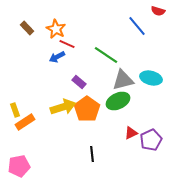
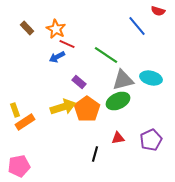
red triangle: moved 13 px left, 5 px down; rotated 16 degrees clockwise
black line: moved 3 px right; rotated 21 degrees clockwise
